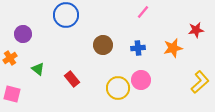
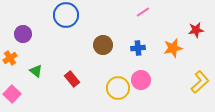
pink line: rotated 16 degrees clockwise
green triangle: moved 2 px left, 2 px down
pink square: rotated 30 degrees clockwise
